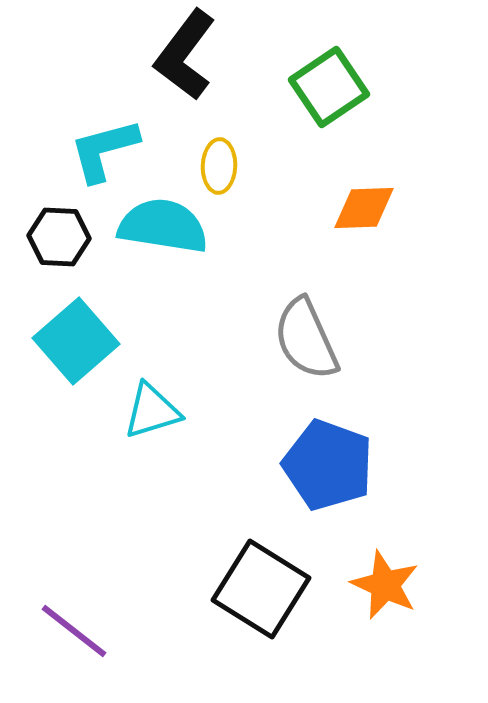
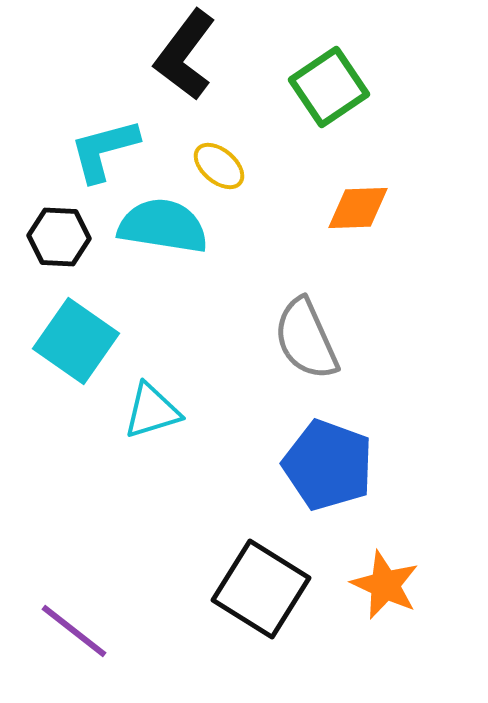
yellow ellipse: rotated 52 degrees counterclockwise
orange diamond: moved 6 px left
cyan square: rotated 14 degrees counterclockwise
